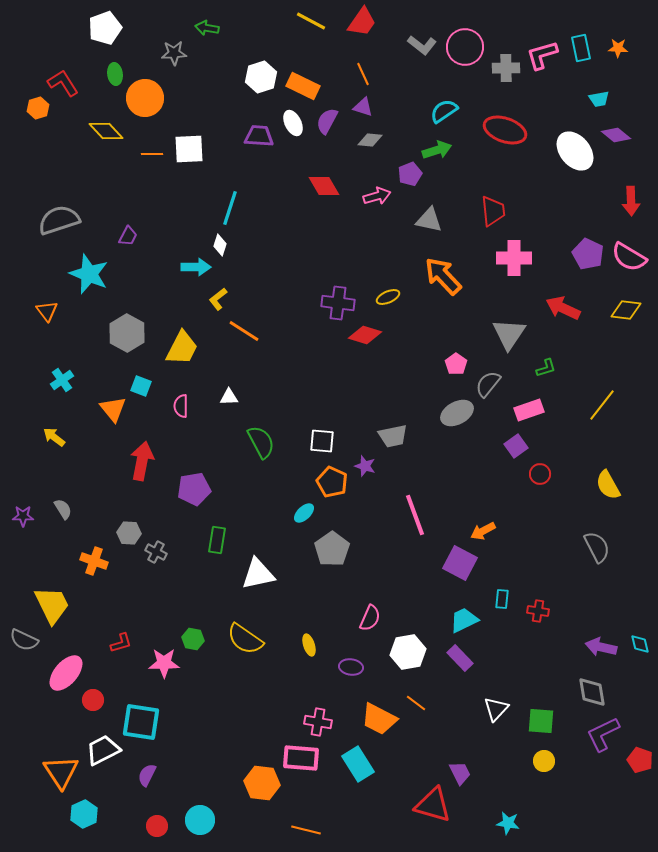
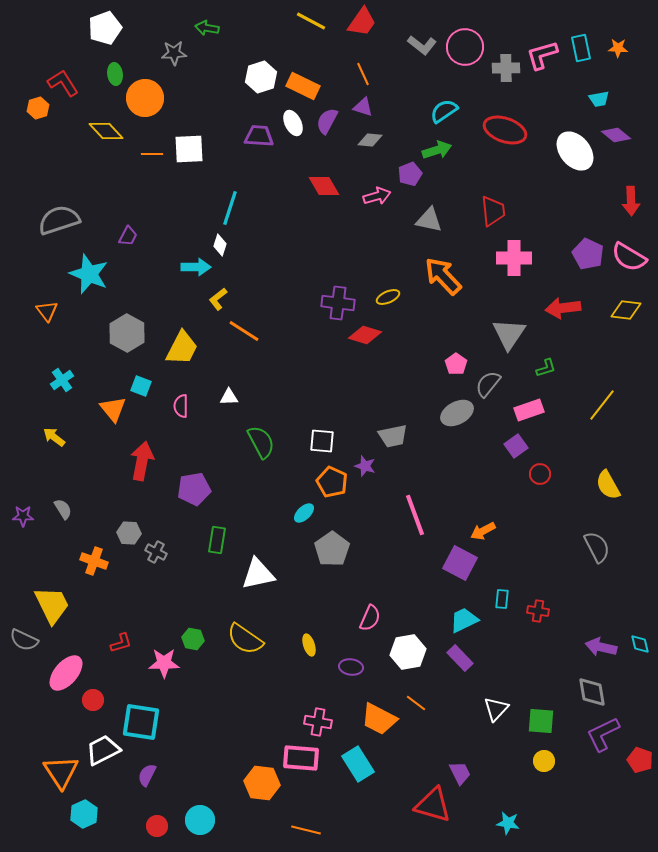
red arrow at (563, 308): rotated 32 degrees counterclockwise
